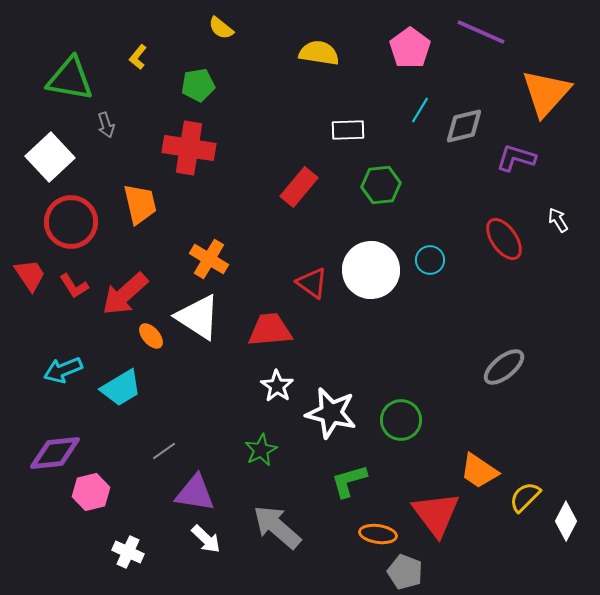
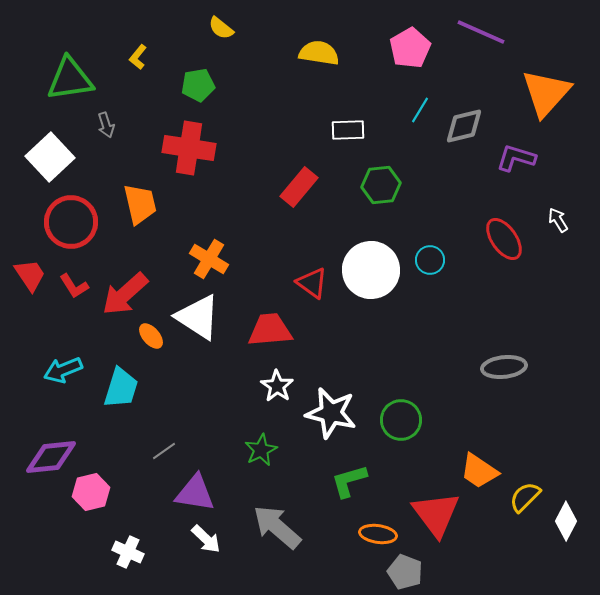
pink pentagon at (410, 48): rotated 6 degrees clockwise
green triangle at (70, 79): rotated 18 degrees counterclockwise
gray ellipse at (504, 367): rotated 33 degrees clockwise
cyan trapezoid at (121, 388): rotated 42 degrees counterclockwise
purple diamond at (55, 453): moved 4 px left, 4 px down
